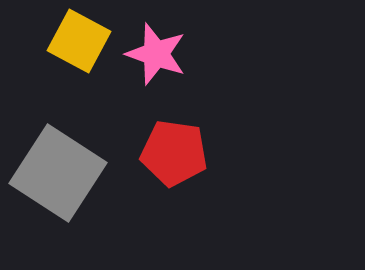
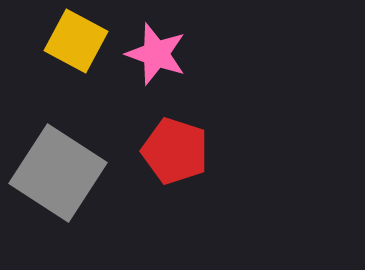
yellow square: moved 3 px left
red pentagon: moved 1 px right, 2 px up; rotated 10 degrees clockwise
